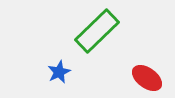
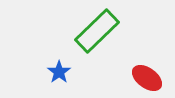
blue star: rotated 10 degrees counterclockwise
